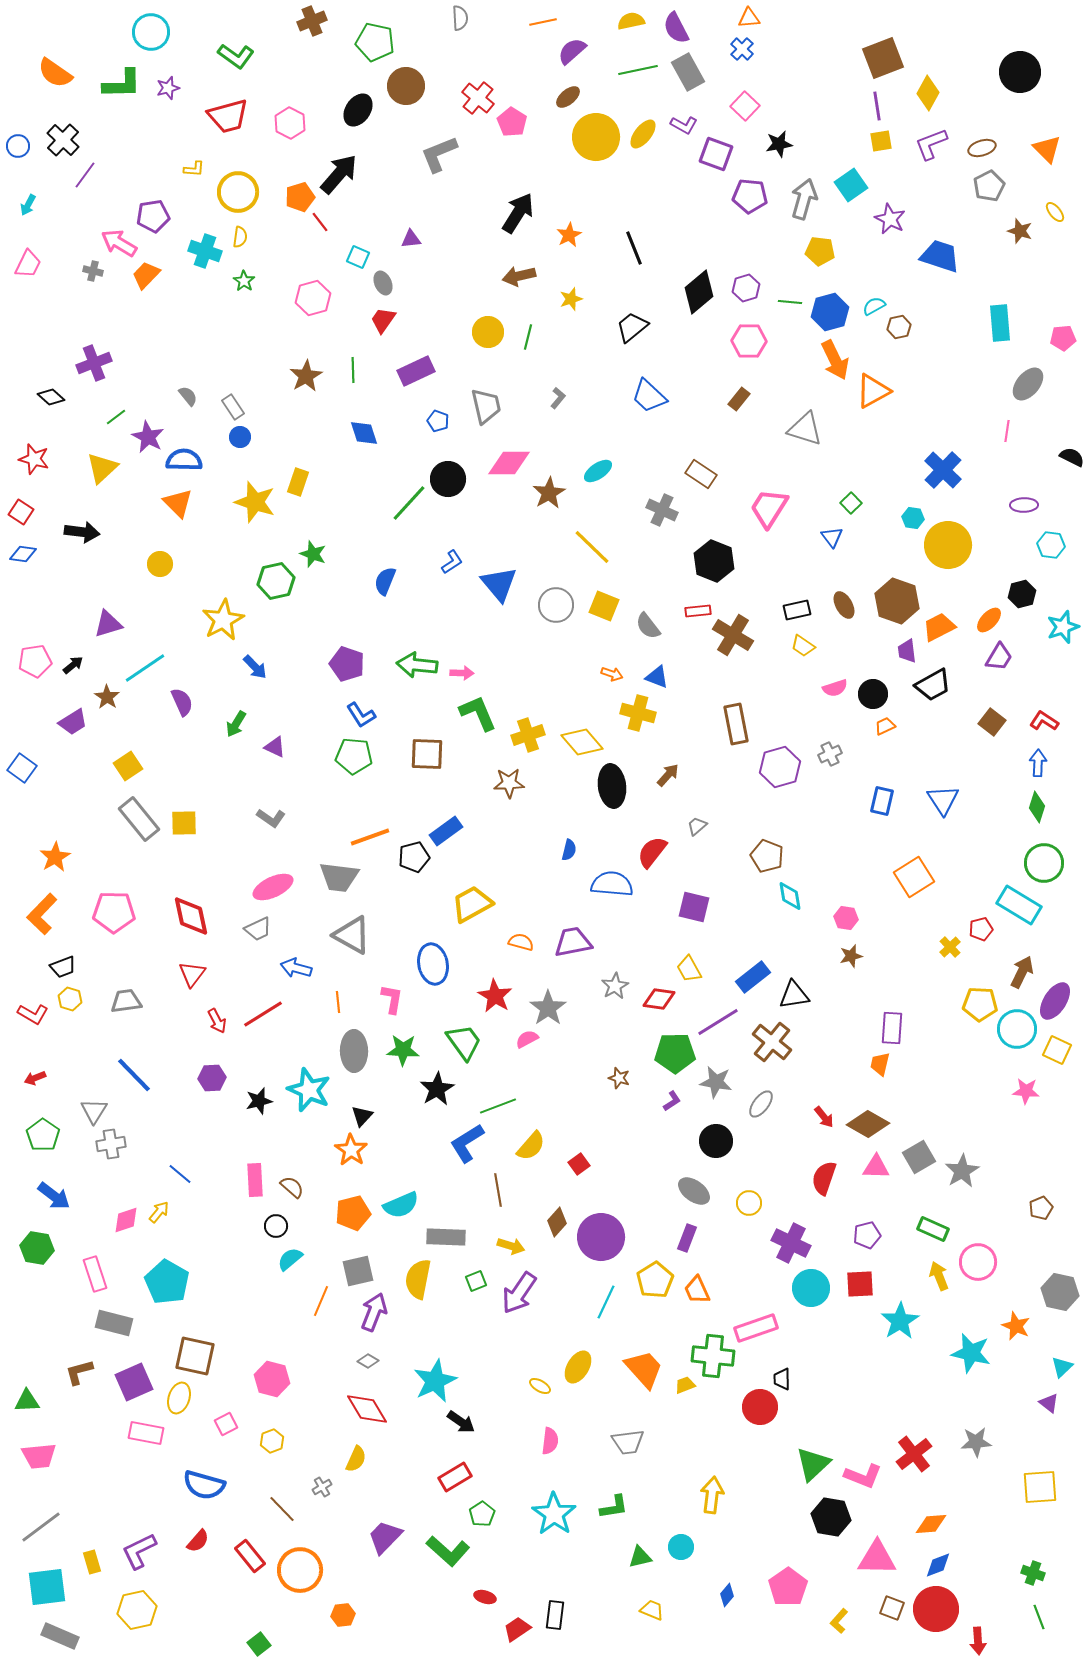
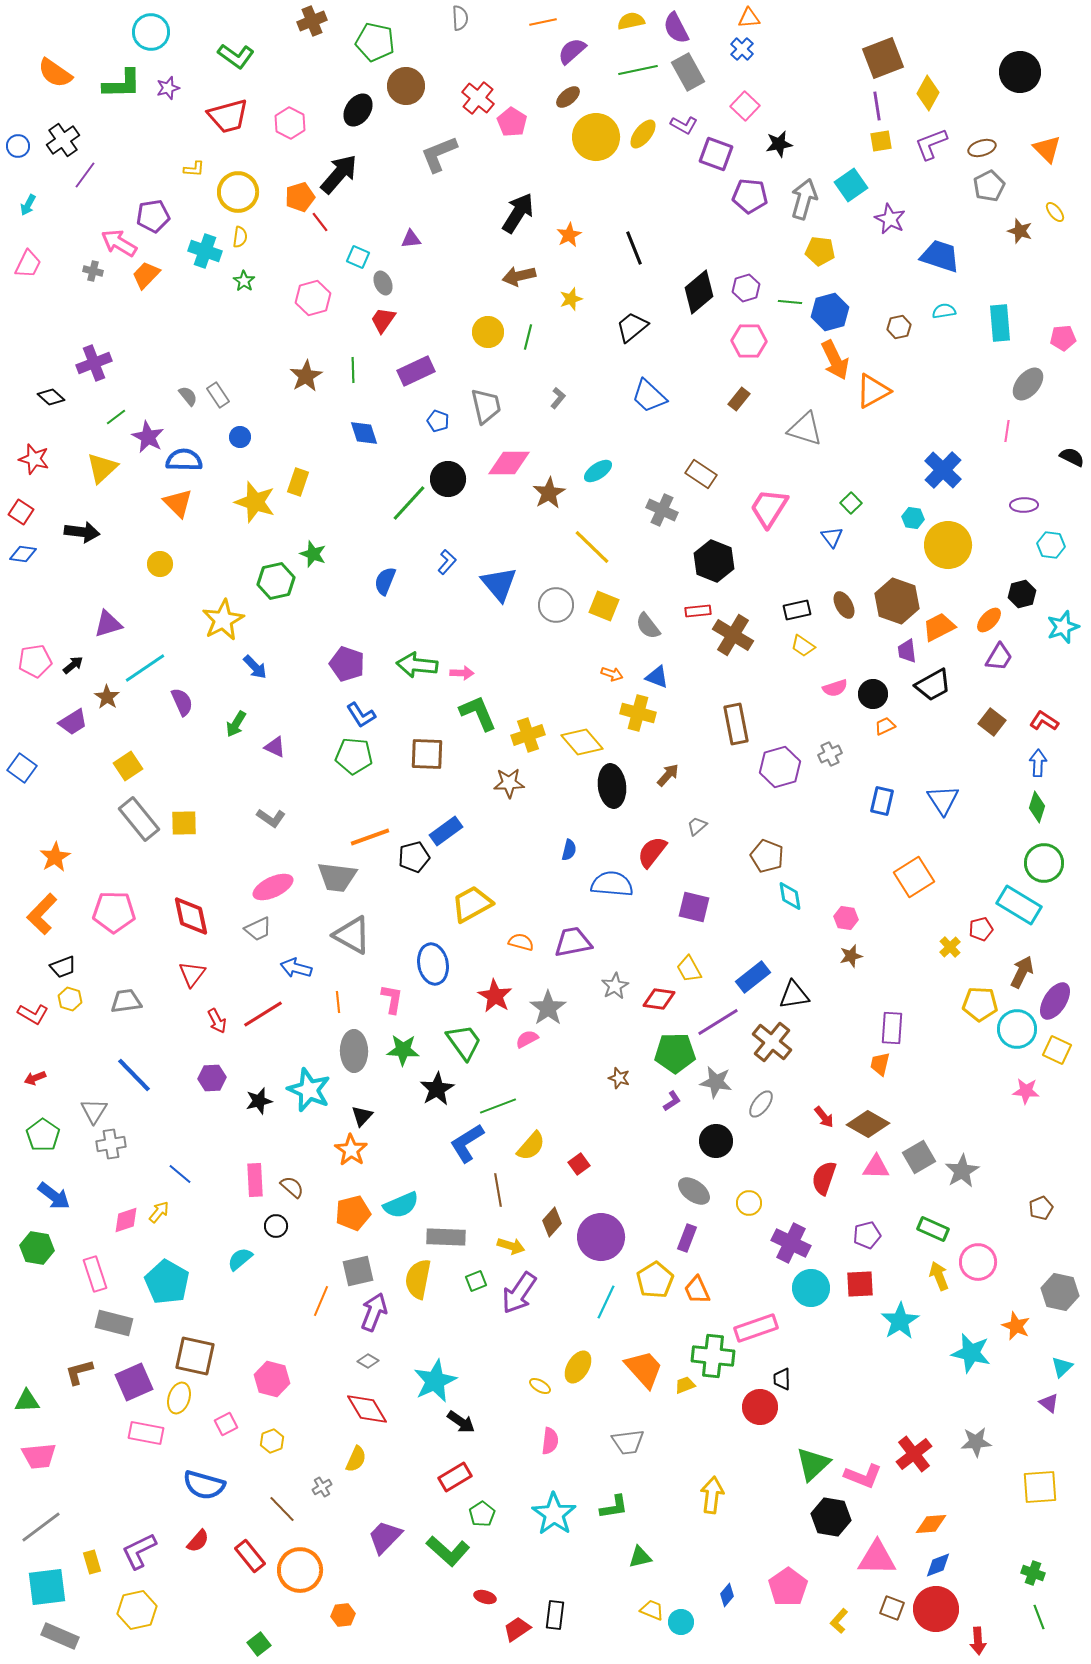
black cross at (63, 140): rotated 12 degrees clockwise
cyan semicircle at (874, 306): moved 70 px right, 5 px down; rotated 20 degrees clockwise
gray rectangle at (233, 407): moved 15 px left, 12 px up
blue L-shape at (452, 562): moved 5 px left; rotated 15 degrees counterclockwise
gray trapezoid at (339, 877): moved 2 px left
brown diamond at (557, 1222): moved 5 px left
cyan semicircle at (290, 1259): moved 50 px left
cyan circle at (681, 1547): moved 75 px down
